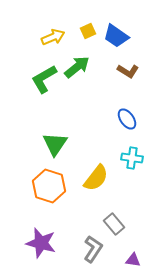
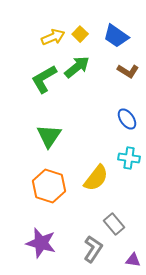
yellow square: moved 8 px left, 3 px down; rotated 21 degrees counterclockwise
green triangle: moved 6 px left, 8 px up
cyan cross: moved 3 px left
